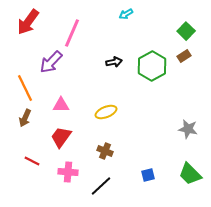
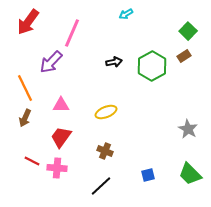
green square: moved 2 px right
gray star: rotated 18 degrees clockwise
pink cross: moved 11 px left, 4 px up
